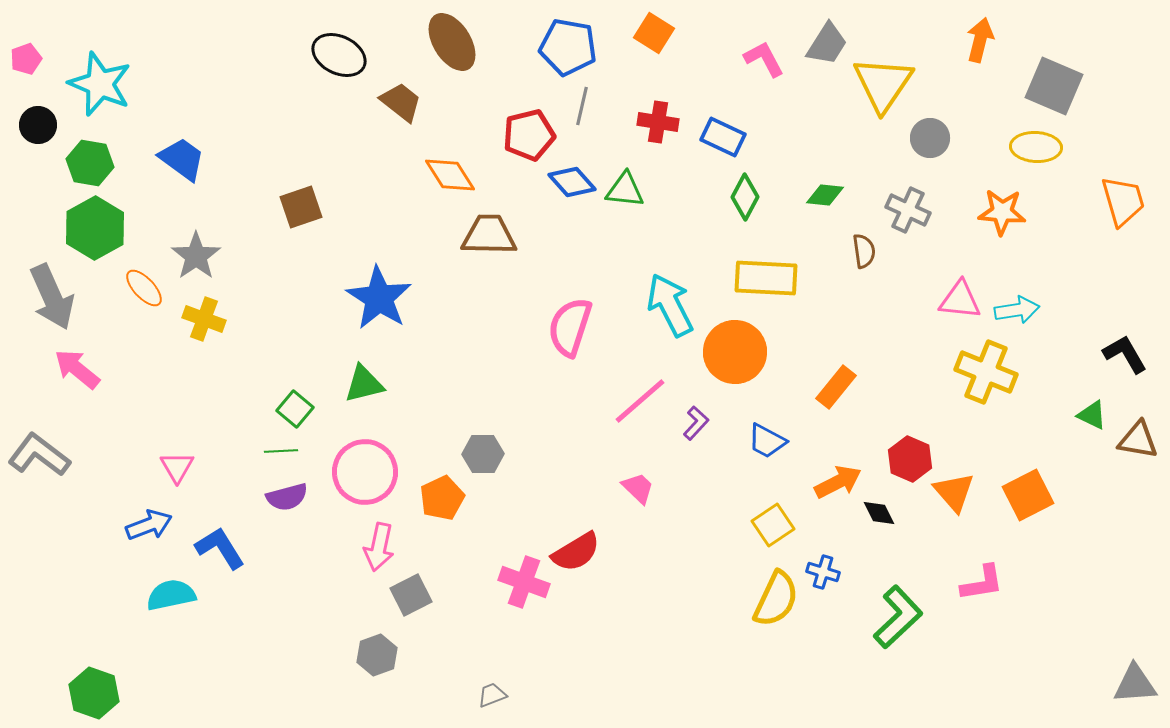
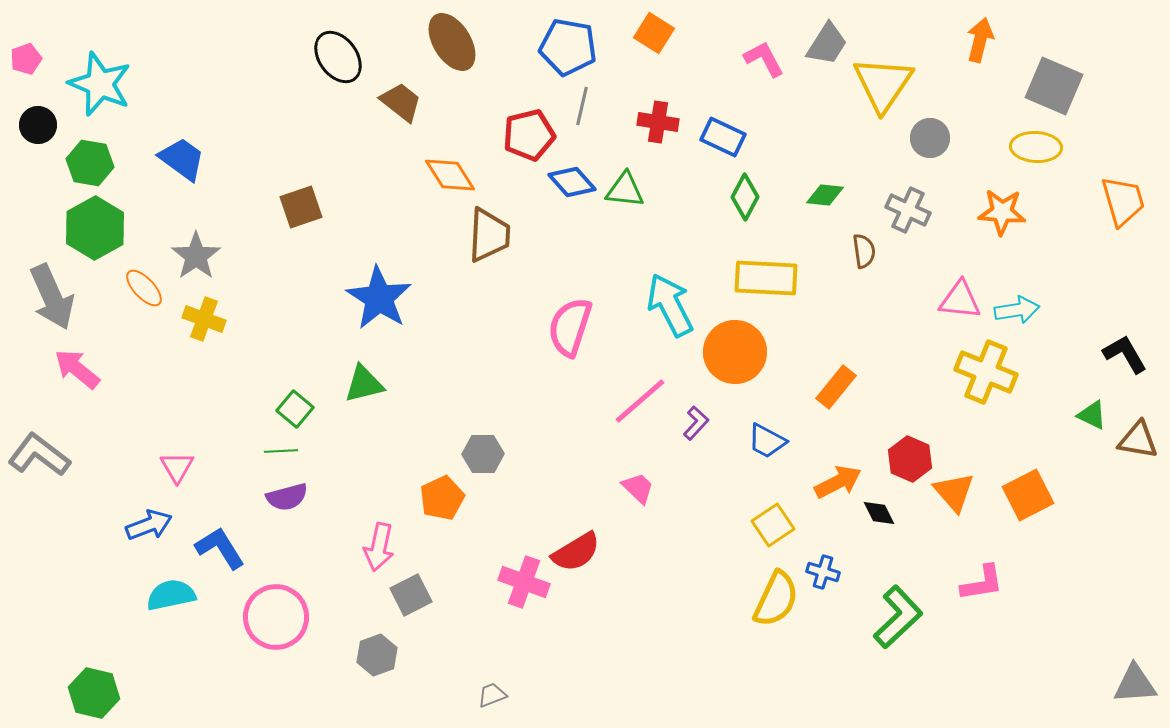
black ellipse at (339, 55): moved 1 px left, 2 px down; rotated 28 degrees clockwise
brown trapezoid at (489, 235): rotated 92 degrees clockwise
pink circle at (365, 472): moved 89 px left, 145 px down
green hexagon at (94, 693): rotated 6 degrees counterclockwise
